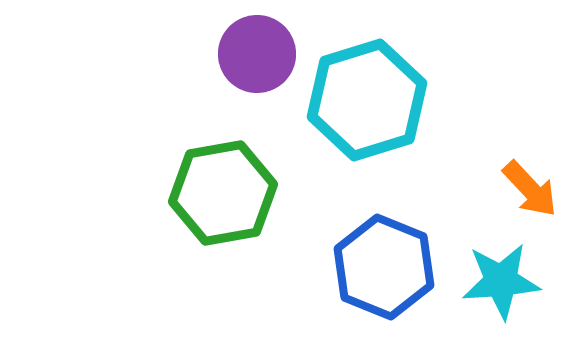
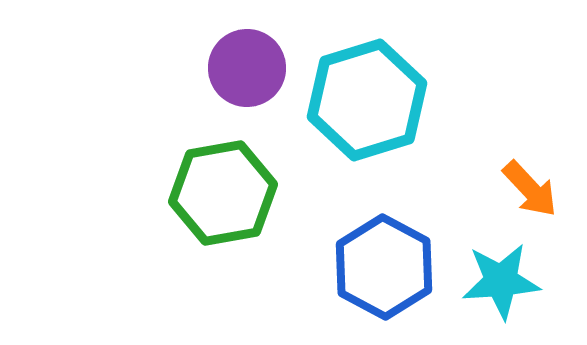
purple circle: moved 10 px left, 14 px down
blue hexagon: rotated 6 degrees clockwise
